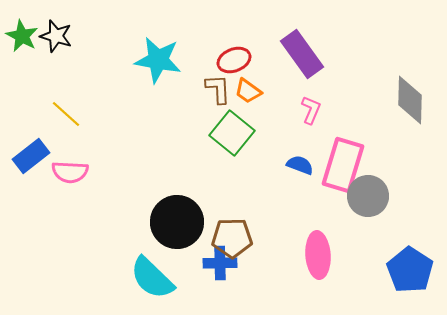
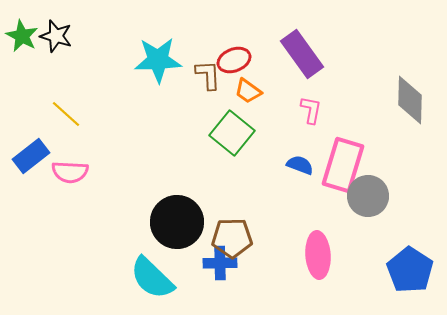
cyan star: rotated 12 degrees counterclockwise
brown L-shape: moved 10 px left, 14 px up
pink L-shape: rotated 12 degrees counterclockwise
